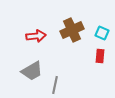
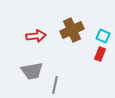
cyan square: moved 1 px right, 3 px down
red rectangle: moved 2 px up; rotated 16 degrees clockwise
gray trapezoid: rotated 20 degrees clockwise
